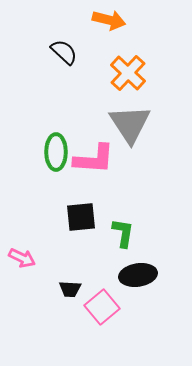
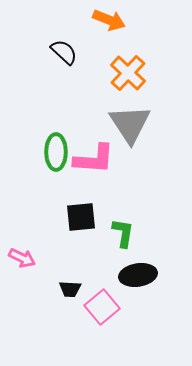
orange arrow: rotated 8 degrees clockwise
